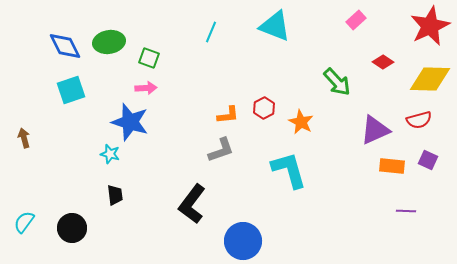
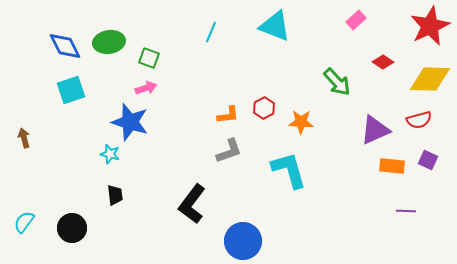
pink arrow: rotated 15 degrees counterclockwise
orange star: rotated 25 degrees counterclockwise
gray L-shape: moved 8 px right, 1 px down
